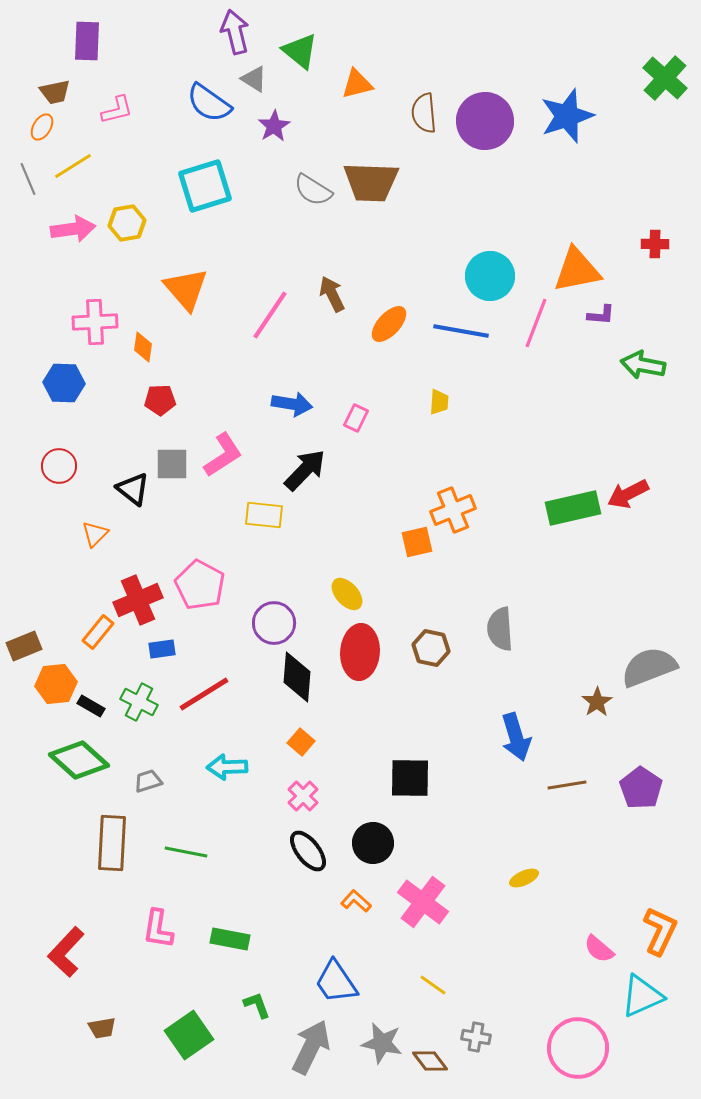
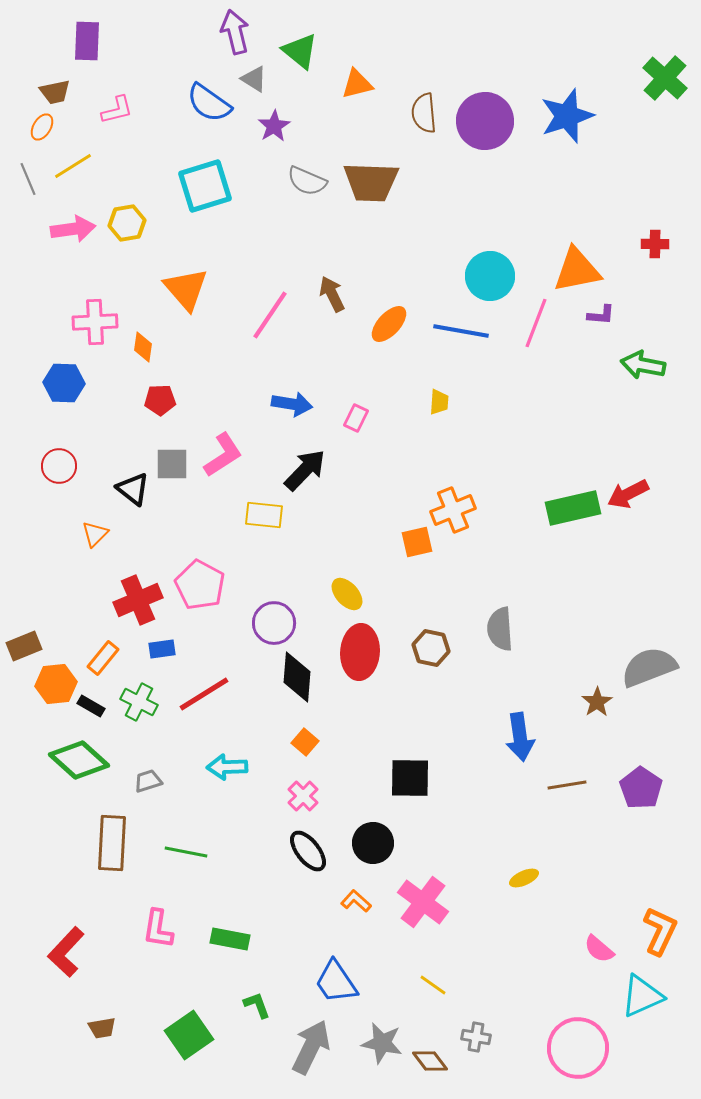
gray semicircle at (313, 190): moved 6 px left, 9 px up; rotated 9 degrees counterclockwise
orange rectangle at (98, 632): moved 5 px right, 26 px down
blue arrow at (516, 737): moved 4 px right; rotated 9 degrees clockwise
orange square at (301, 742): moved 4 px right
